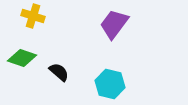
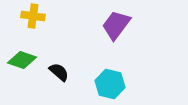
yellow cross: rotated 10 degrees counterclockwise
purple trapezoid: moved 2 px right, 1 px down
green diamond: moved 2 px down
